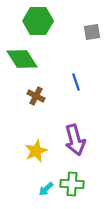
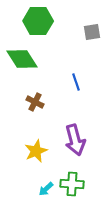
brown cross: moved 1 px left, 6 px down
